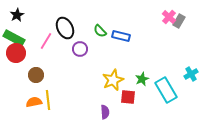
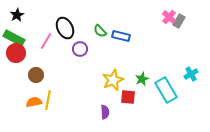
yellow line: rotated 18 degrees clockwise
